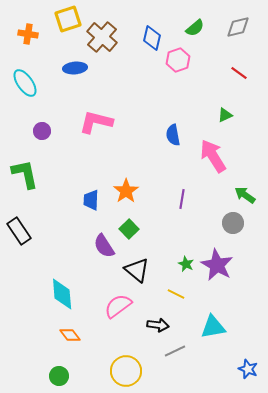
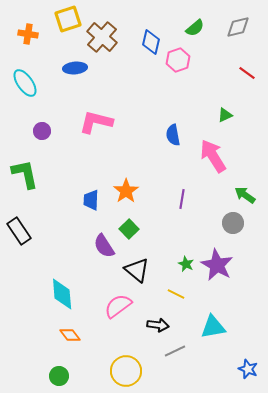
blue diamond: moved 1 px left, 4 px down
red line: moved 8 px right
